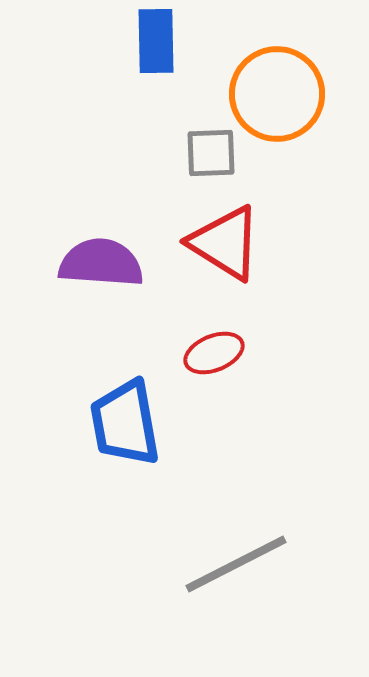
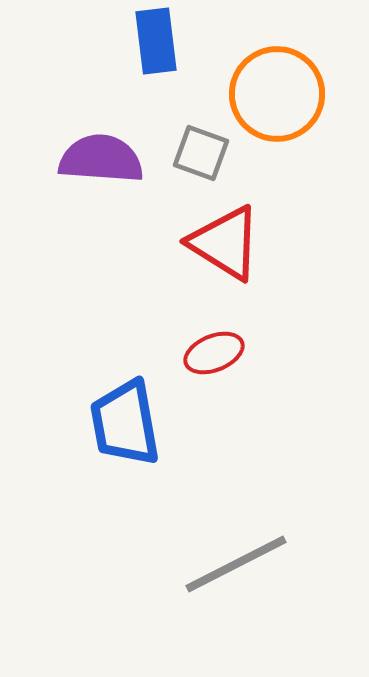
blue rectangle: rotated 6 degrees counterclockwise
gray square: moved 10 px left; rotated 22 degrees clockwise
purple semicircle: moved 104 px up
